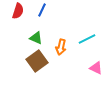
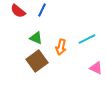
red semicircle: rotated 112 degrees clockwise
